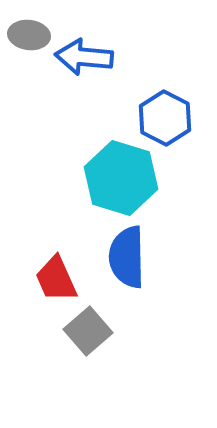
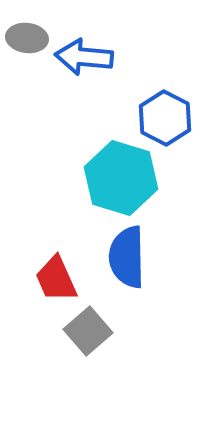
gray ellipse: moved 2 px left, 3 px down
